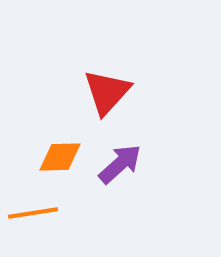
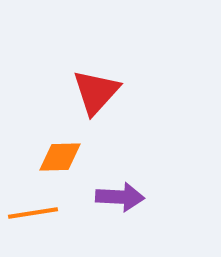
red triangle: moved 11 px left
purple arrow: moved 33 px down; rotated 45 degrees clockwise
